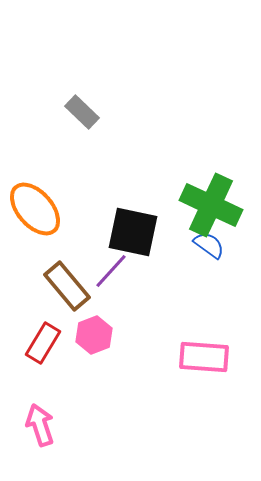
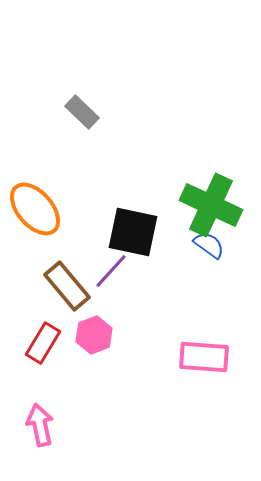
pink arrow: rotated 6 degrees clockwise
